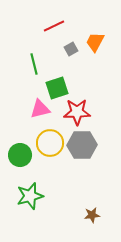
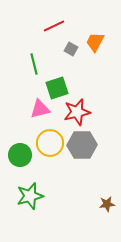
gray square: rotated 32 degrees counterclockwise
red star: rotated 12 degrees counterclockwise
brown star: moved 15 px right, 11 px up
